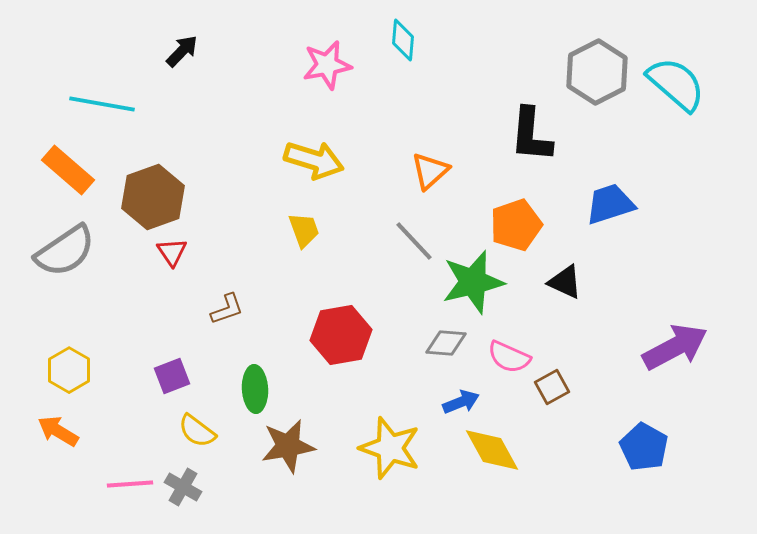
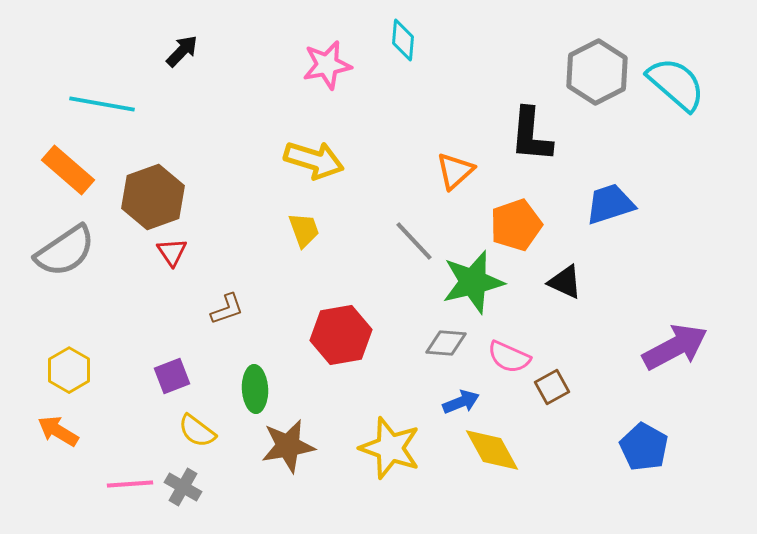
orange triangle: moved 25 px right
